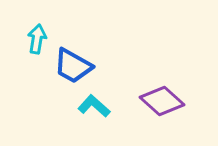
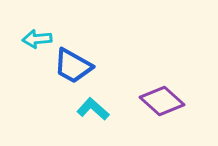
cyan arrow: rotated 104 degrees counterclockwise
cyan L-shape: moved 1 px left, 3 px down
